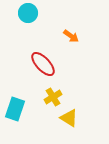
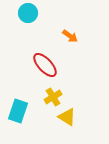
orange arrow: moved 1 px left
red ellipse: moved 2 px right, 1 px down
cyan rectangle: moved 3 px right, 2 px down
yellow triangle: moved 2 px left, 1 px up
